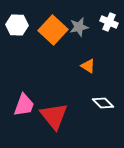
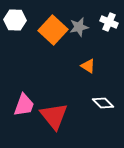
white hexagon: moved 2 px left, 5 px up
